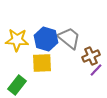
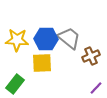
blue hexagon: rotated 15 degrees counterclockwise
purple line: moved 18 px down
green rectangle: moved 2 px left, 1 px up
